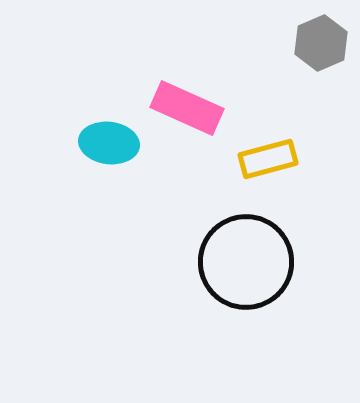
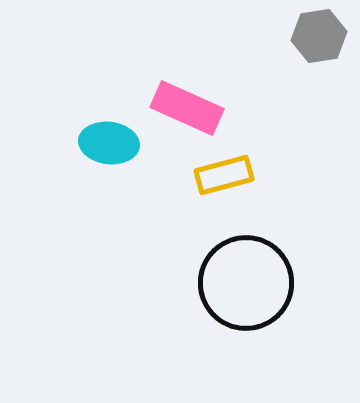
gray hexagon: moved 2 px left, 7 px up; rotated 14 degrees clockwise
yellow rectangle: moved 44 px left, 16 px down
black circle: moved 21 px down
